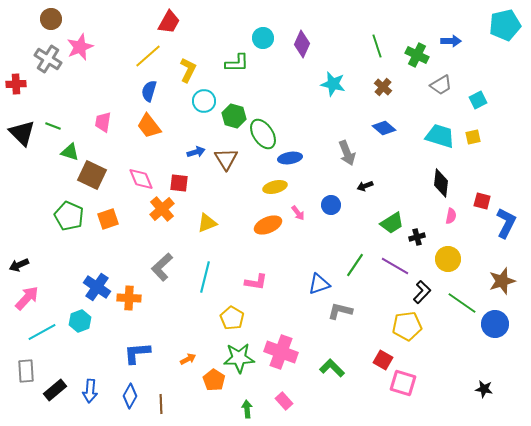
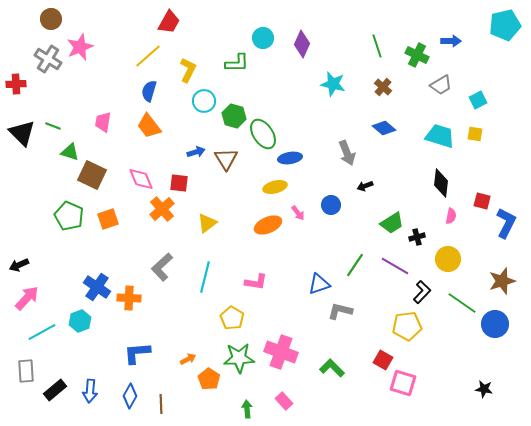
yellow square at (473, 137): moved 2 px right, 3 px up; rotated 21 degrees clockwise
yellow triangle at (207, 223): rotated 15 degrees counterclockwise
orange pentagon at (214, 380): moved 5 px left, 1 px up
